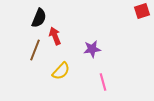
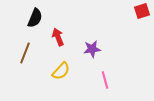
black semicircle: moved 4 px left
red arrow: moved 3 px right, 1 px down
brown line: moved 10 px left, 3 px down
pink line: moved 2 px right, 2 px up
